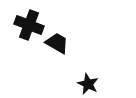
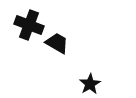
black star: moved 2 px right; rotated 15 degrees clockwise
